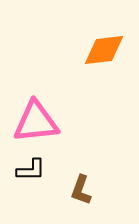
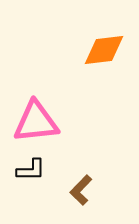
brown L-shape: rotated 24 degrees clockwise
